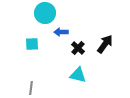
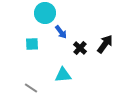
blue arrow: rotated 128 degrees counterclockwise
black cross: moved 2 px right
cyan triangle: moved 15 px left; rotated 18 degrees counterclockwise
gray line: rotated 64 degrees counterclockwise
